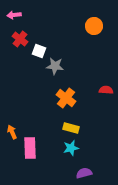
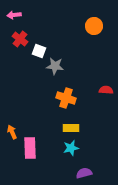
orange cross: rotated 18 degrees counterclockwise
yellow rectangle: rotated 14 degrees counterclockwise
